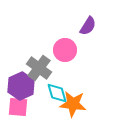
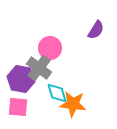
purple semicircle: moved 8 px right, 4 px down
pink circle: moved 15 px left, 2 px up
purple hexagon: moved 7 px up; rotated 24 degrees counterclockwise
